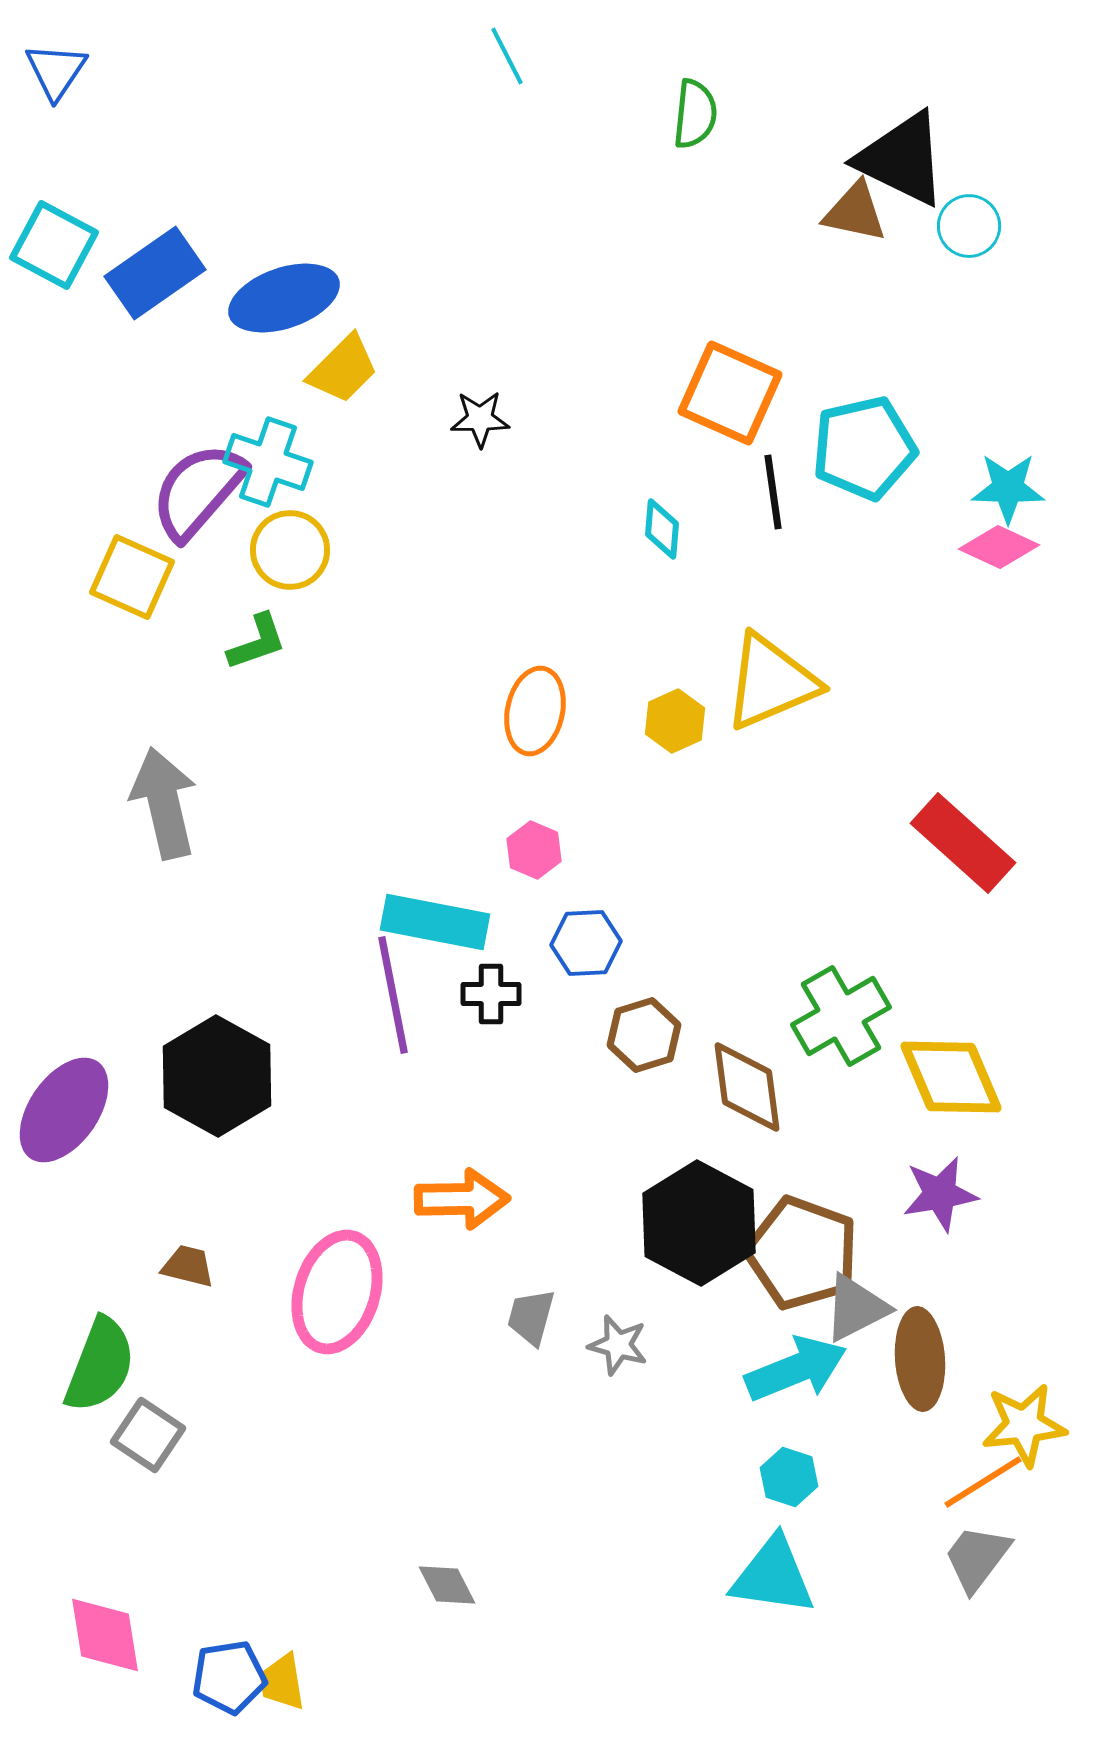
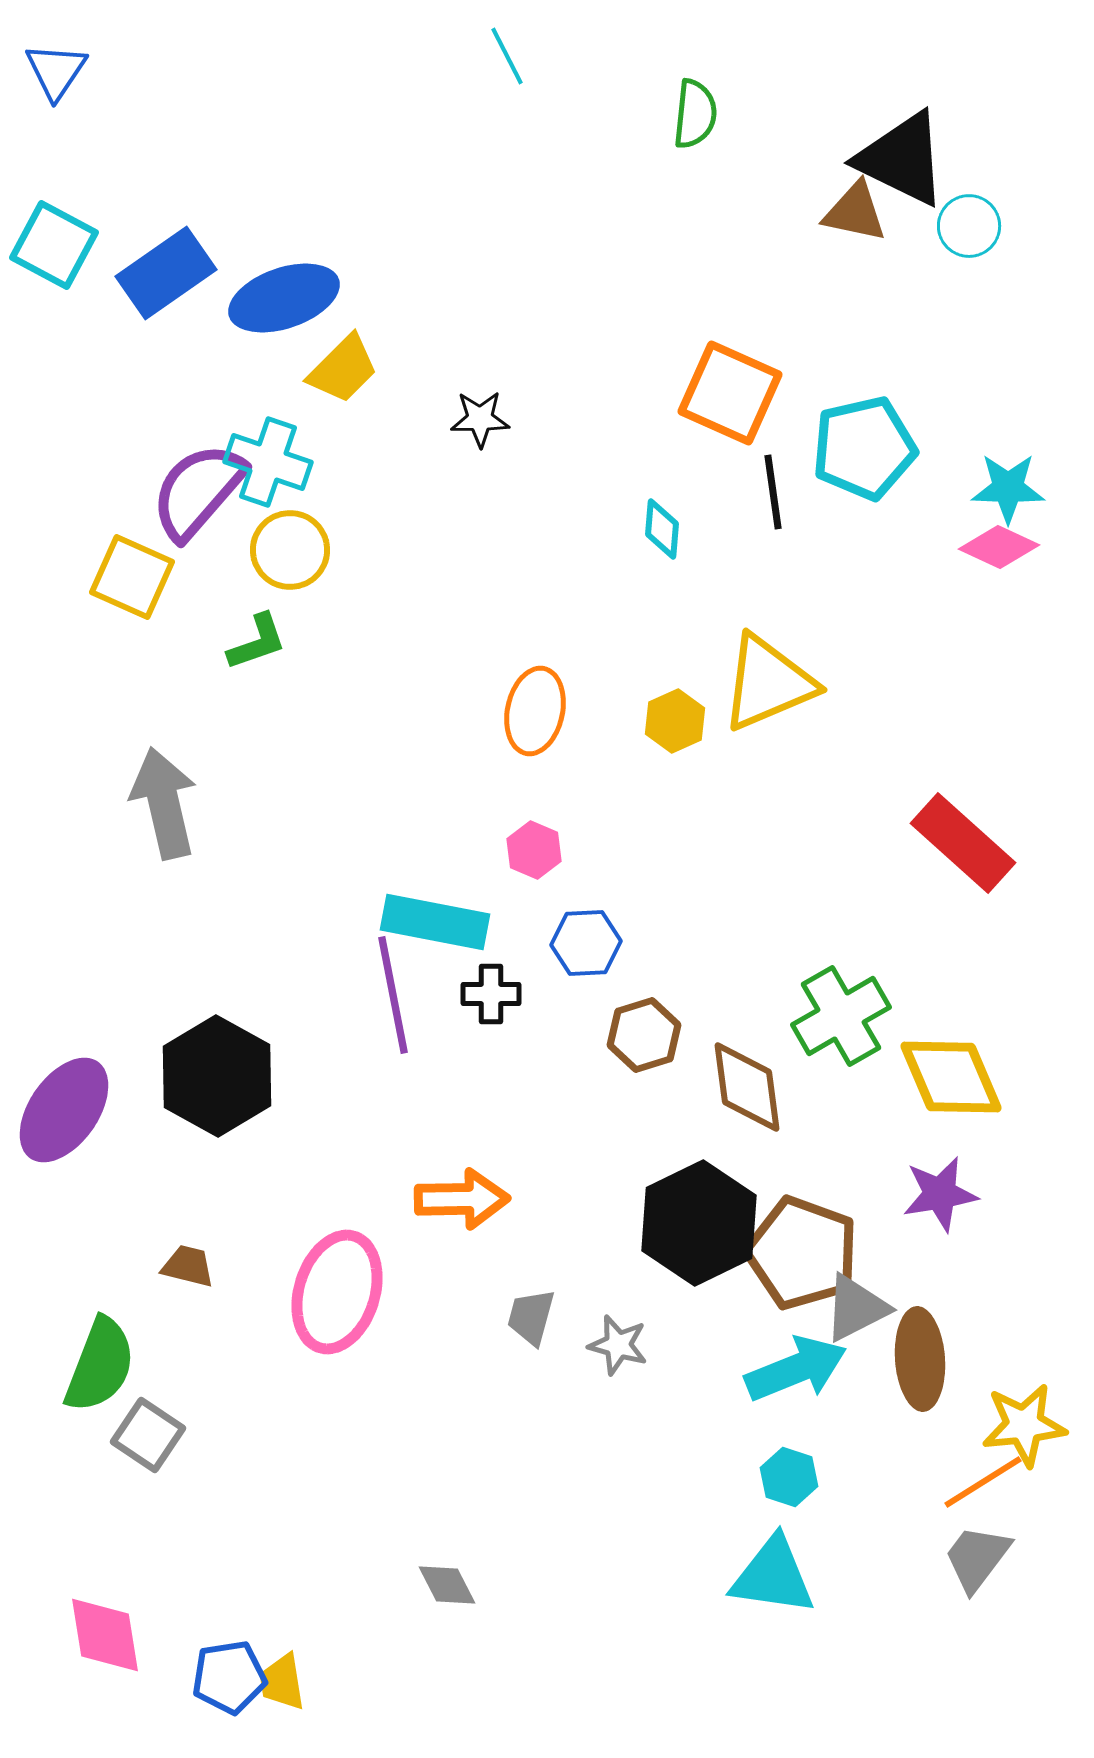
blue rectangle at (155, 273): moved 11 px right
yellow triangle at (771, 682): moved 3 px left, 1 px down
black hexagon at (699, 1223): rotated 6 degrees clockwise
